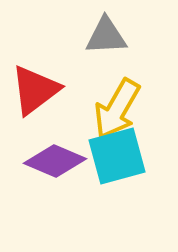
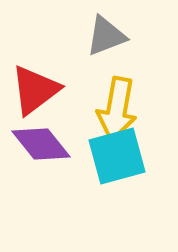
gray triangle: rotated 18 degrees counterclockwise
yellow arrow: rotated 20 degrees counterclockwise
purple diamond: moved 14 px left, 17 px up; rotated 28 degrees clockwise
